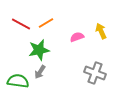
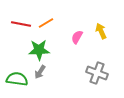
red line: rotated 18 degrees counterclockwise
pink semicircle: rotated 40 degrees counterclockwise
green star: rotated 10 degrees clockwise
gray cross: moved 2 px right
green semicircle: moved 1 px left, 2 px up
